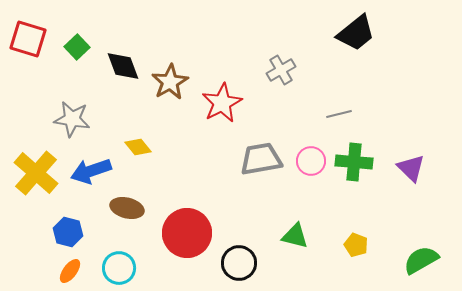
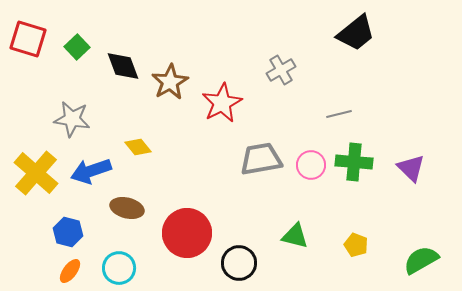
pink circle: moved 4 px down
